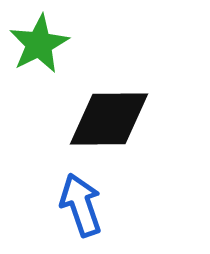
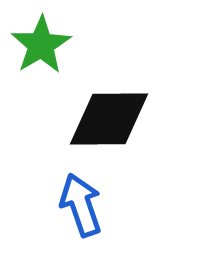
green star: moved 2 px right, 1 px down; rotated 4 degrees counterclockwise
